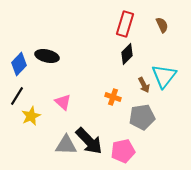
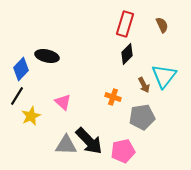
blue diamond: moved 2 px right, 5 px down
